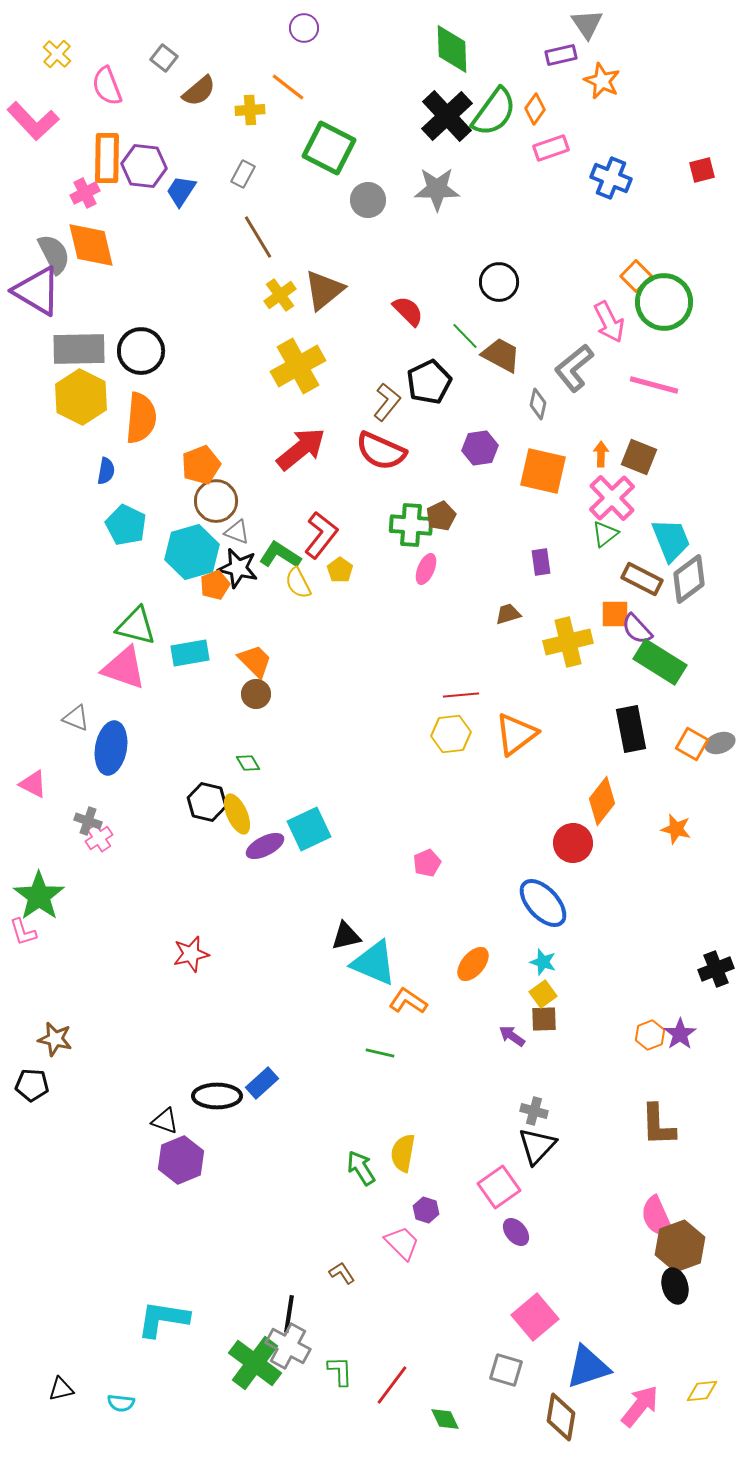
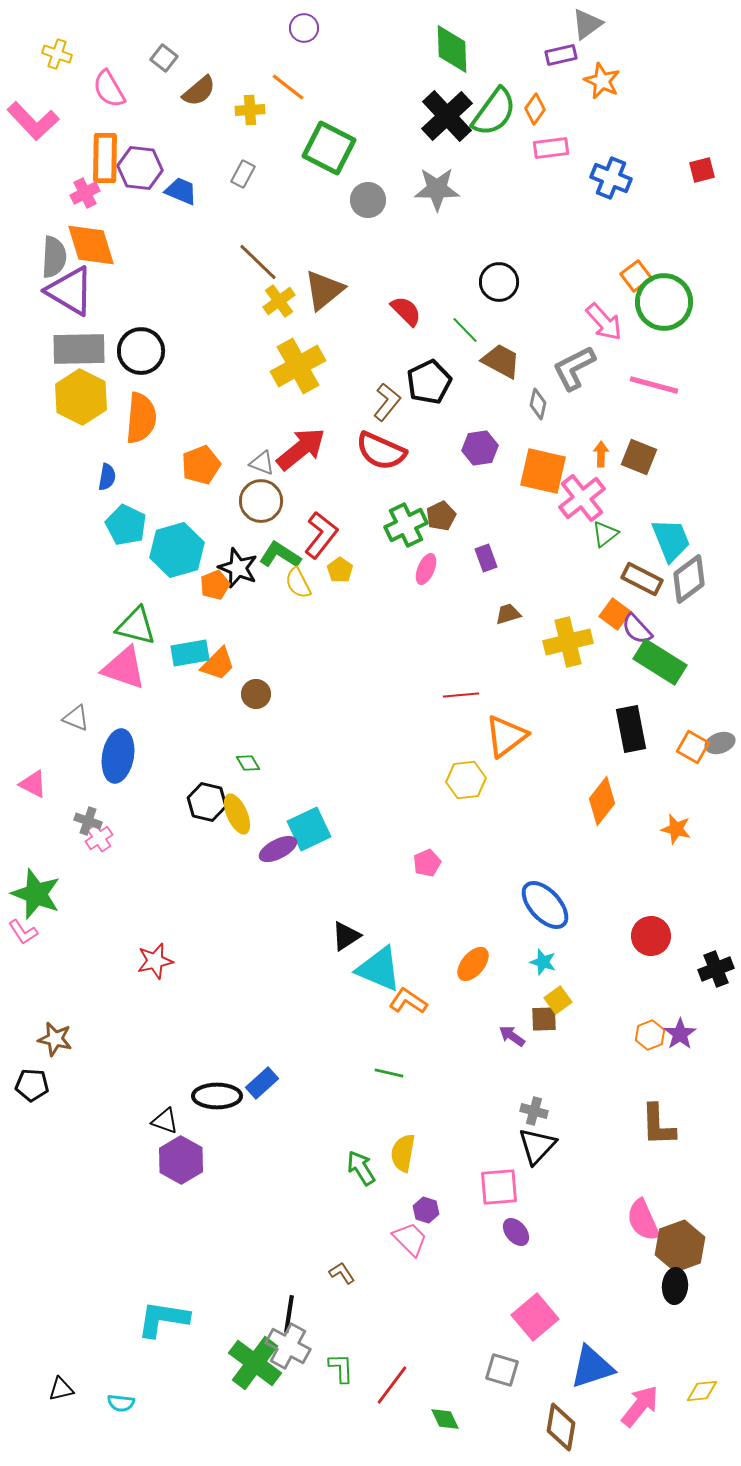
gray triangle at (587, 24): rotated 28 degrees clockwise
yellow cross at (57, 54): rotated 24 degrees counterclockwise
pink semicircle at (107, 86): moved 2 px right, 3 px down; rotated 9 degrees counterclockwise
pink rectangle at (551, 148): rotated 12 degrees clockwise
orange rectangle at (107, 158): moved 2 px left
purple hexagon at (144, 166): moved 4 px left, 2 px down
blue trapezoid at (181, 191): rotated 80 degrees clockwise
brown line at (258, 237): moved 25 px down; rotated 15 degrees counterclockwise
orange diamond at (91, 245): rotated 4 degrees counterclockwise
gray semicircle at (54, 254): moved 3 px down; rotated 30 degrees clockwise
orange square at (636, 276): rotated 8 degrees clockwise
purple triangle at (37, 291): moved 33 px right
yellow cross at (280, 295): moved 1 px left, 6 px down
red semicircle at (408, 311): moved 2 px left
pink arrow at (609, 322): moved 5 px left; rotated 15 degrees counterclockwise
green line at (465, 336): moved 6 px up
brown trapezoid at (501, 355): moved 6 px down
gray L-shape at (574, 368): rotated 12 degrees clockwise
blue semicircle at (106, 471): moved 1 px right, 6 px down
pink cross at (612, 498): moved 30 px left; rotated 6 degrees clockwise
brown circle at (216, 501): moved 45 px right
green cross at (411, 525): moved 5 px left; rotated 30 degrees counterclockwise
gray triangle at (237, 532): moved 25 px right, 69 px up
cyan hexagon at (192, 552): moved 15 px left, 2 px up
purple rectangle at (541, 562): moved 55 px left, 4 px up; rotated 12 degrees counterclockwise
black star at (238, 568): rotated 9 degrees clockwise
orange square at (615, 614): rotated 36 degrees clockwise
orange trapezoid at (255, 661): moved 37 px left, 3 px down; rotated 90 degrees clockwise
yellow hexagon at (451, 734): moved 15 px right, 46 px down
orange triangle at (516, 734): moved 10 px left, 2 px down
orange square at (692, 744): moved 1 px right, 3 px down
blue ellipse at (111, 748): moved 7 px right, 8 px down
red circle at (573, 843): moved 78 px right, 93 px down
purple ellipse at (265, 846): moved 13 px right, 3 px down
green star at (39, 896): moved 3 px left, 2 px up; rotated 15 degrees counterclockwise
blue ellipse at (543, 903): moved 2 px right, 2 px down
pink L-shape at (23, 932): rotated 16 degrees counterclockwise
black triangle at (346, 936): rotated 20 degrees counterclockwise
red star at (191, 954): moved 36 px left, 7 px down
cyan triangle at (374, 963): moved 5 px right, 6 px down
yellow square at (543, 994): moved 15 px right, 6 px down
green line at (380, 1053): moved 9 px right, 20 px down
purple hexagon at (181, 1160): rotated 9 degrees counterclockwise
pink square at (499, 1187): rotated 30 degrees clockwise
pink semicircle at (657, 1217): moved 14 px left, 3 px down
pink trapezoid at (402, 1243): moved 8 px right, 4 px up
black ellipse at (675, 1286): rotated 20 degrees clockwise
blue triangle at (588, 1367): moved 4 px right
gray square at (506, 1370): moved 4 px left
green L-shape at (340, 1371): moved 1 px right, 3 px up
brown diamond at (561, 1417): moved 10 px down
